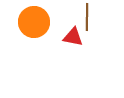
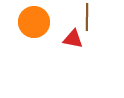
red triangle: moved 2 px down
